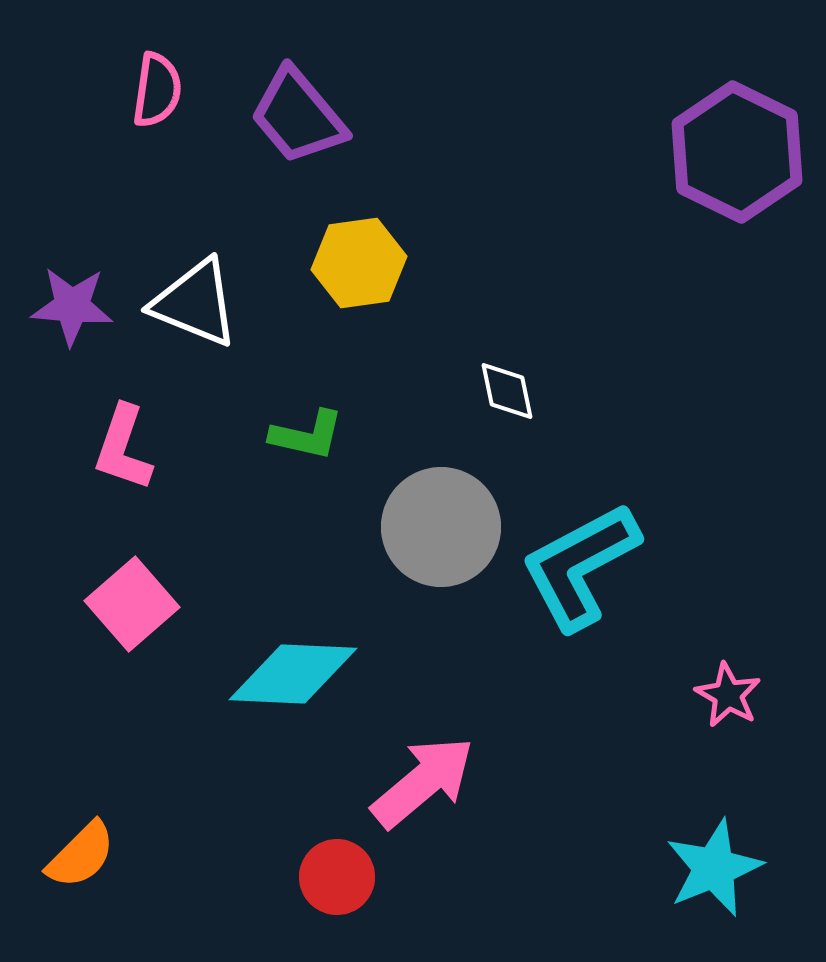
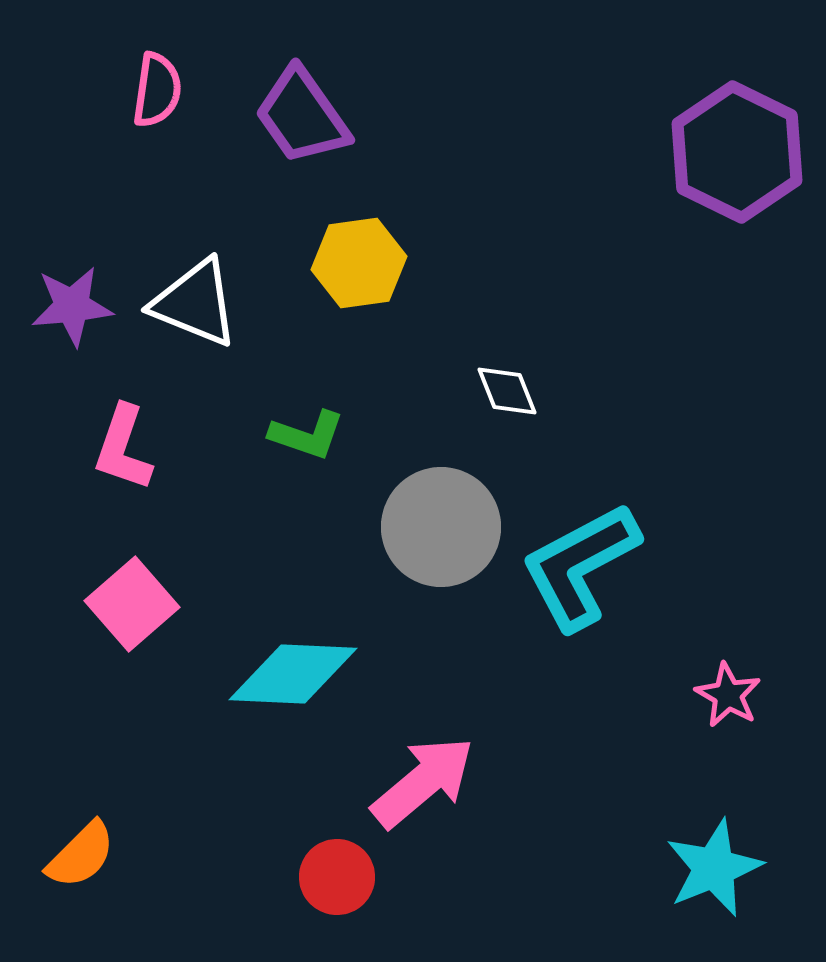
purple trapezoid: moved 4 px right; rotated 5 degrees clockwise
purple star: rotated 10 degrees counterclockwise
white diamond: rotated 10 degrees counterclockwise
green L-shape: rotated 6 degrees clockwise
